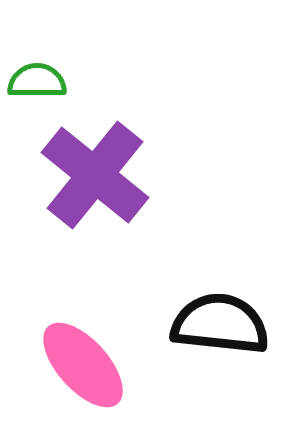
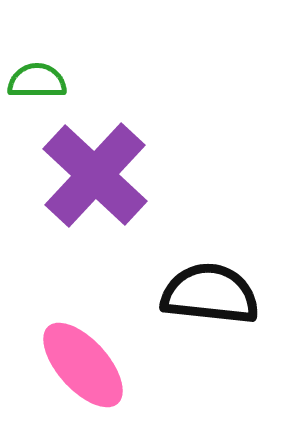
purple cross: rotated 4 degrees clockwise
black semicircle: moved 10 px left, 30 px up
